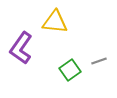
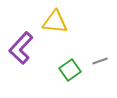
purple L-shape: rotated 8 degrees clockwise
gray line: moved 1 px right
